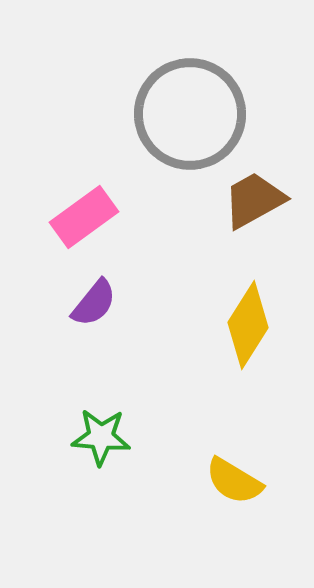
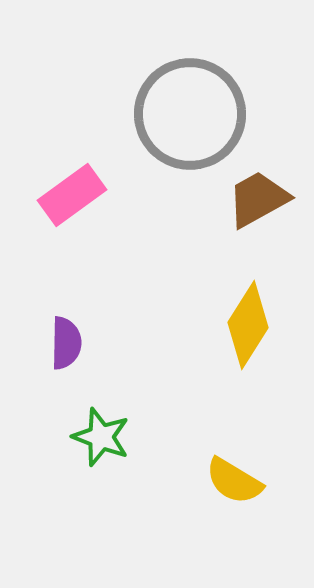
brown trapezoid: moved 4 px right, 1 px up
pink rectangle: moved 12 px left, 22 px up
purple semicircle: moved 28 px left, 40 px down; rotated 38 degrees counterclockwise
green star: rotated 16 degrees clockwise
